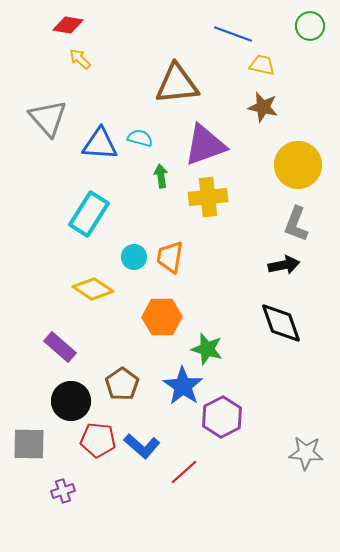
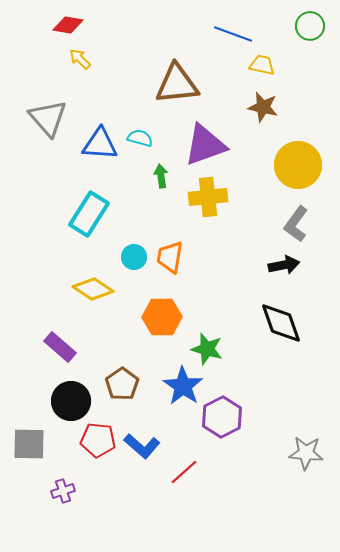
gray L-shape: rotated 15 degrees clockwise
